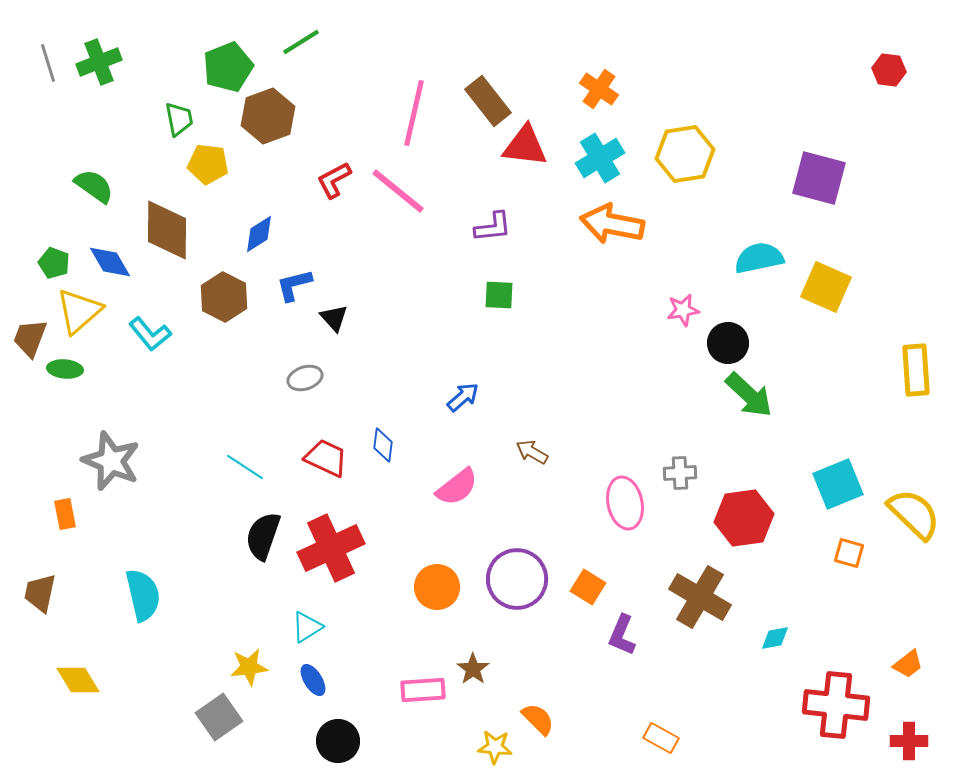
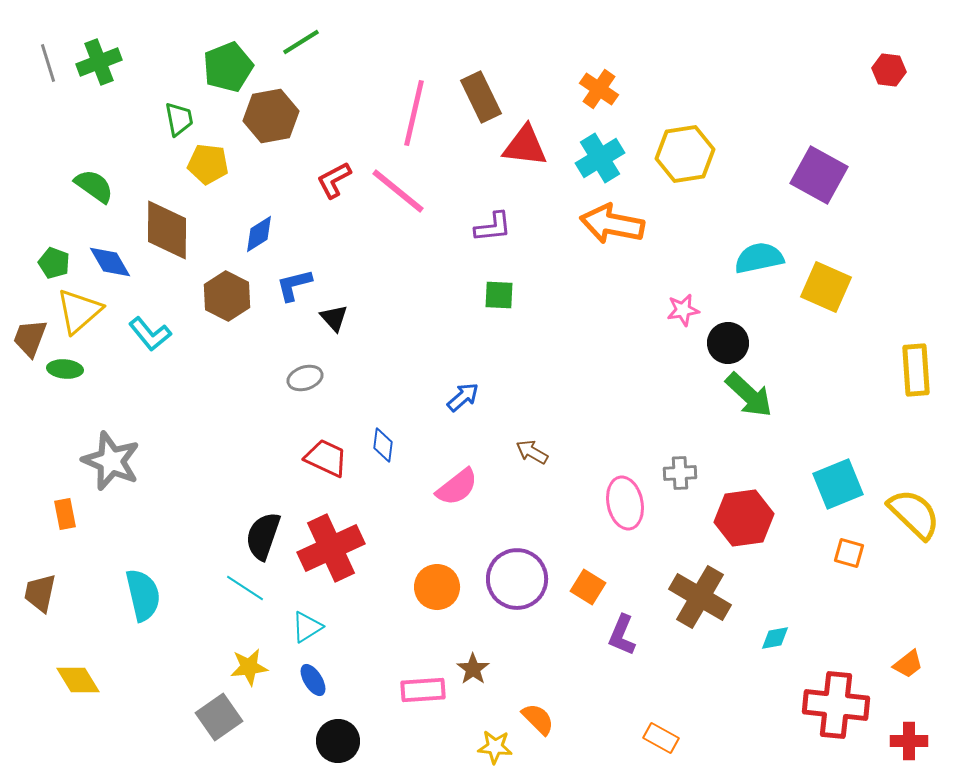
brown rectangle at (488, 101): moved 7 px left, 4 px up; rotated 12 degrees clockwise
brown hexagon at (268, 116): moved 3 px right; rotated 10 degrees clockwise
purple square at (819, 178): moved 3 px up; rotated 14 degrees clockwise
brown hexagon at (224, 297): moved 3 px right, 1 px up
cyan line at (245, 467): moved 121 px down
